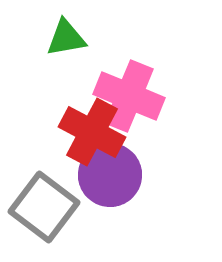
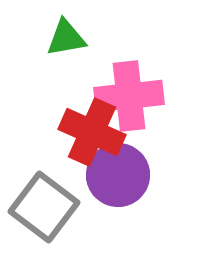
pink cross: rotated 28 degrees counterclockwise
red cross: rotated 4 degrees counterclockwise
purple circle: moved 8 px right
